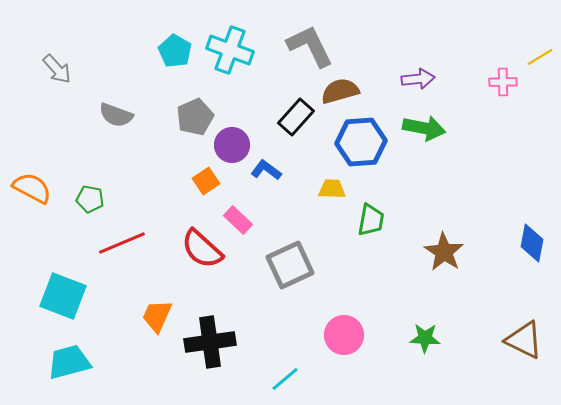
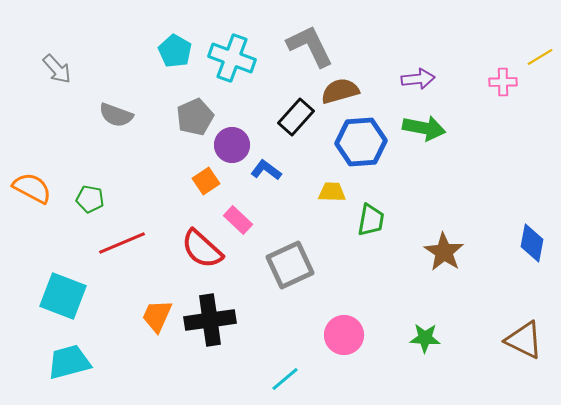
cyan cross: moved 2 px right, 8 px down
yellow trapezoid: moved 3 px down
black cross: moved 22 px up
